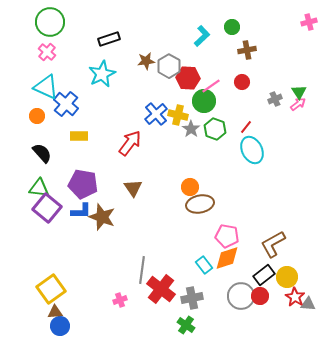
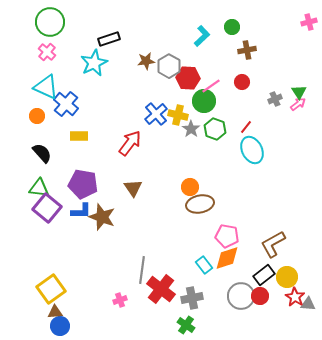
cyan star at (102, 74): moved 8 px left, 11 px up
